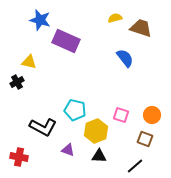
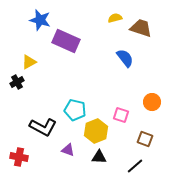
yellow triangle: rotated 42 degrees counterclockwise
orange circle: moved 13 px up
black triangle: moved 1 px down
